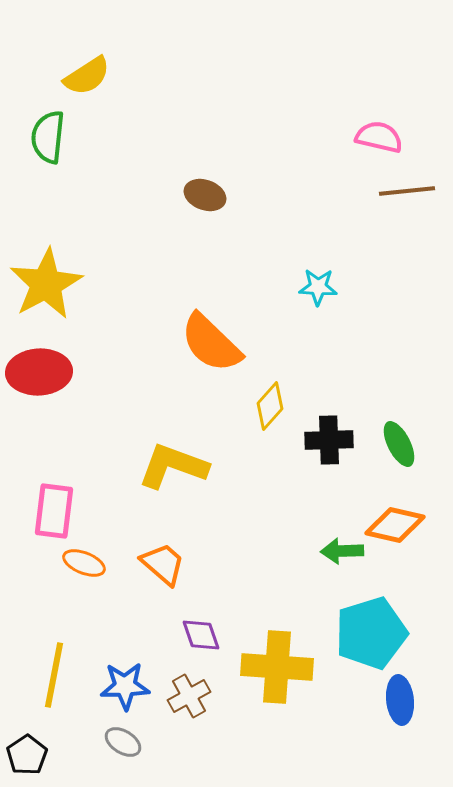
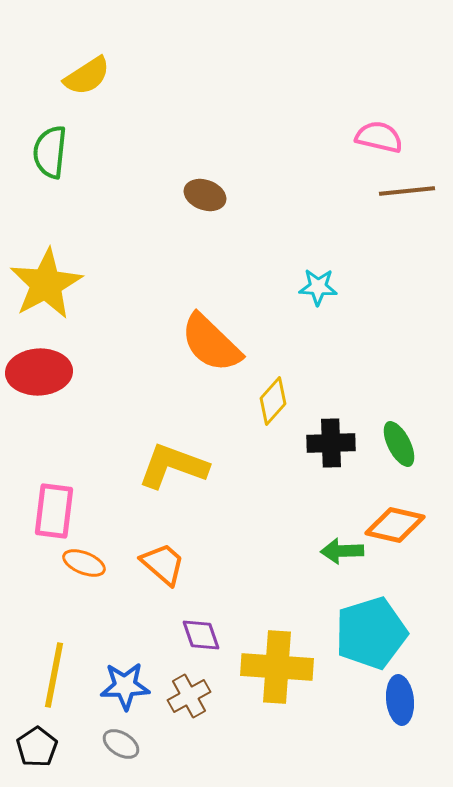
green semicircle: moved 2 px right, 15 px down
yellow diamond: moved 3 px right, 5 px up
black cross: moved 2 px right, 3 px down
gray ellipse: moved 2 px left, 2 px down
black pentagon: moved 10 px right, 8 px up
